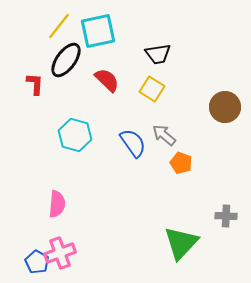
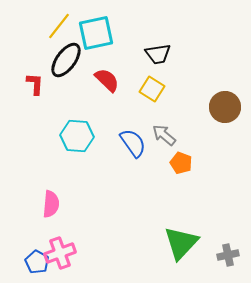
cyan square: moved 2 px left, 2 px down
cyan hexagon: moved 2 px right, 1 px down; rotated 12 degrees counterclockwise
pink semicircle: moved 6 px left
gray cross: moved 2 px right, 39 px down; rotated 15 degrees counterclockwise
